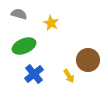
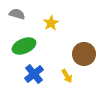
gray semicircle: moved 2 px left
yellow star: rotated 14 degrees clockwise
brown circle: moved 4 px left, 6 px up
yellow arrow: moved 2 px left
